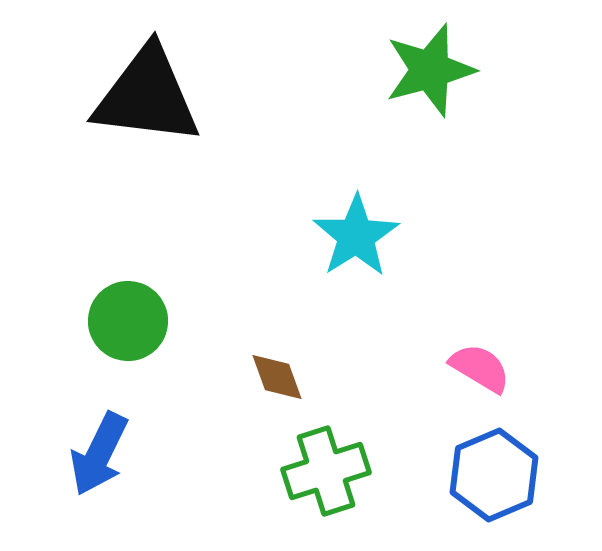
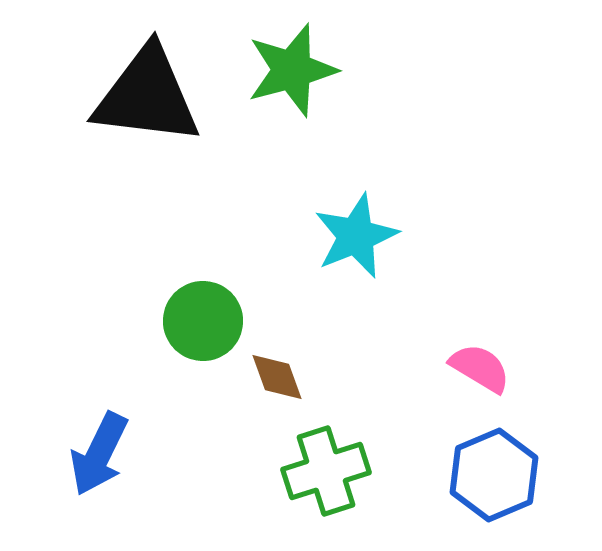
green star: moved 138 px left
cyan star: rotated 10 degrees clockwise
green circle: moved 75 px right
